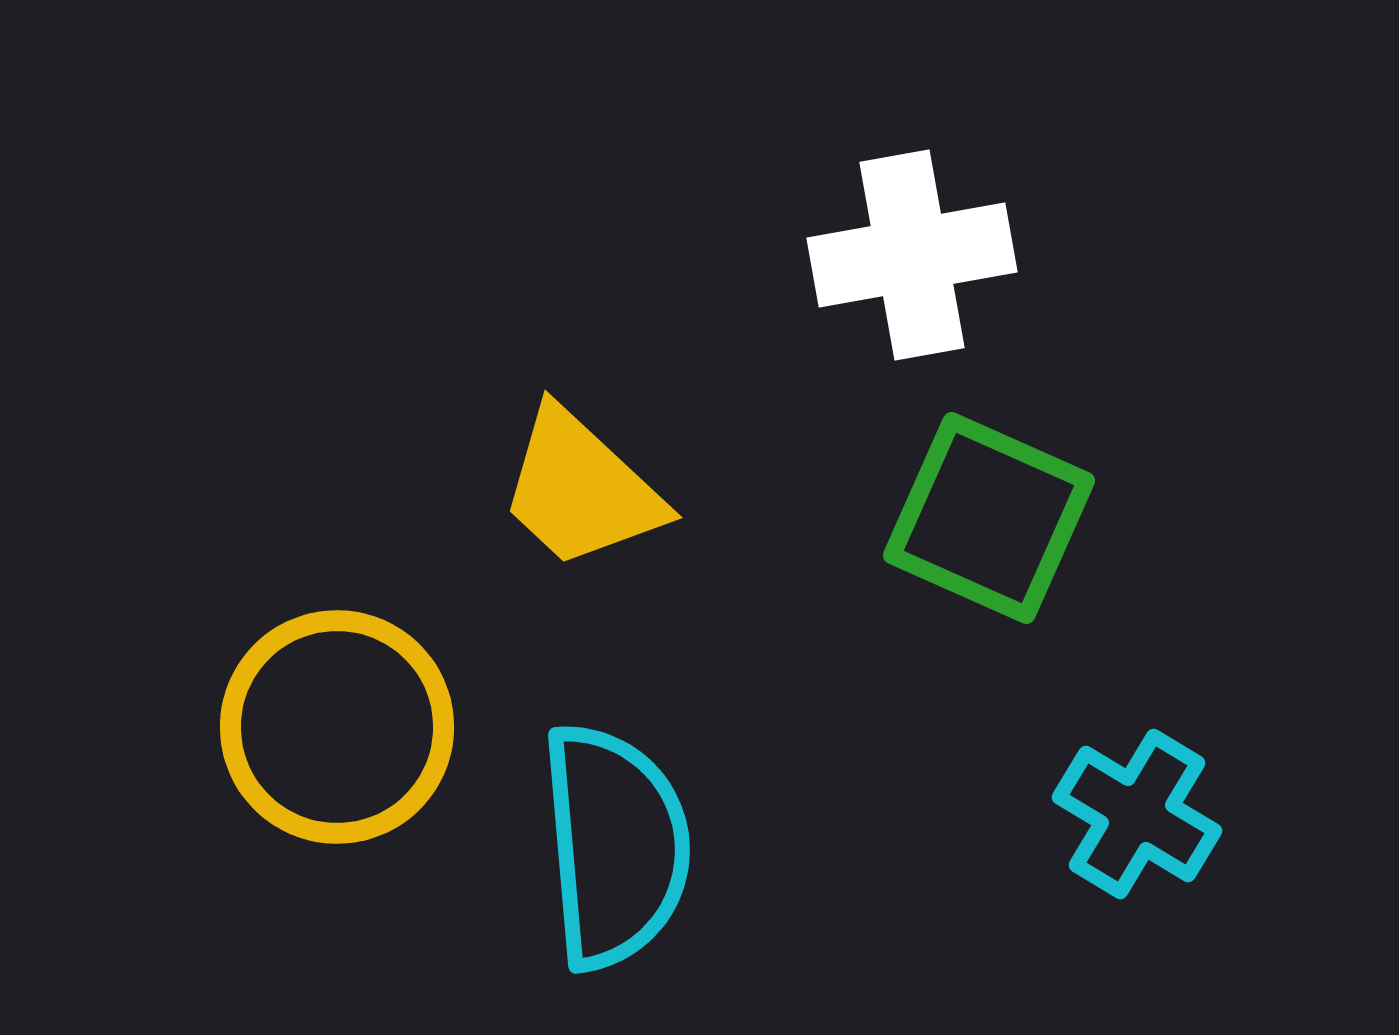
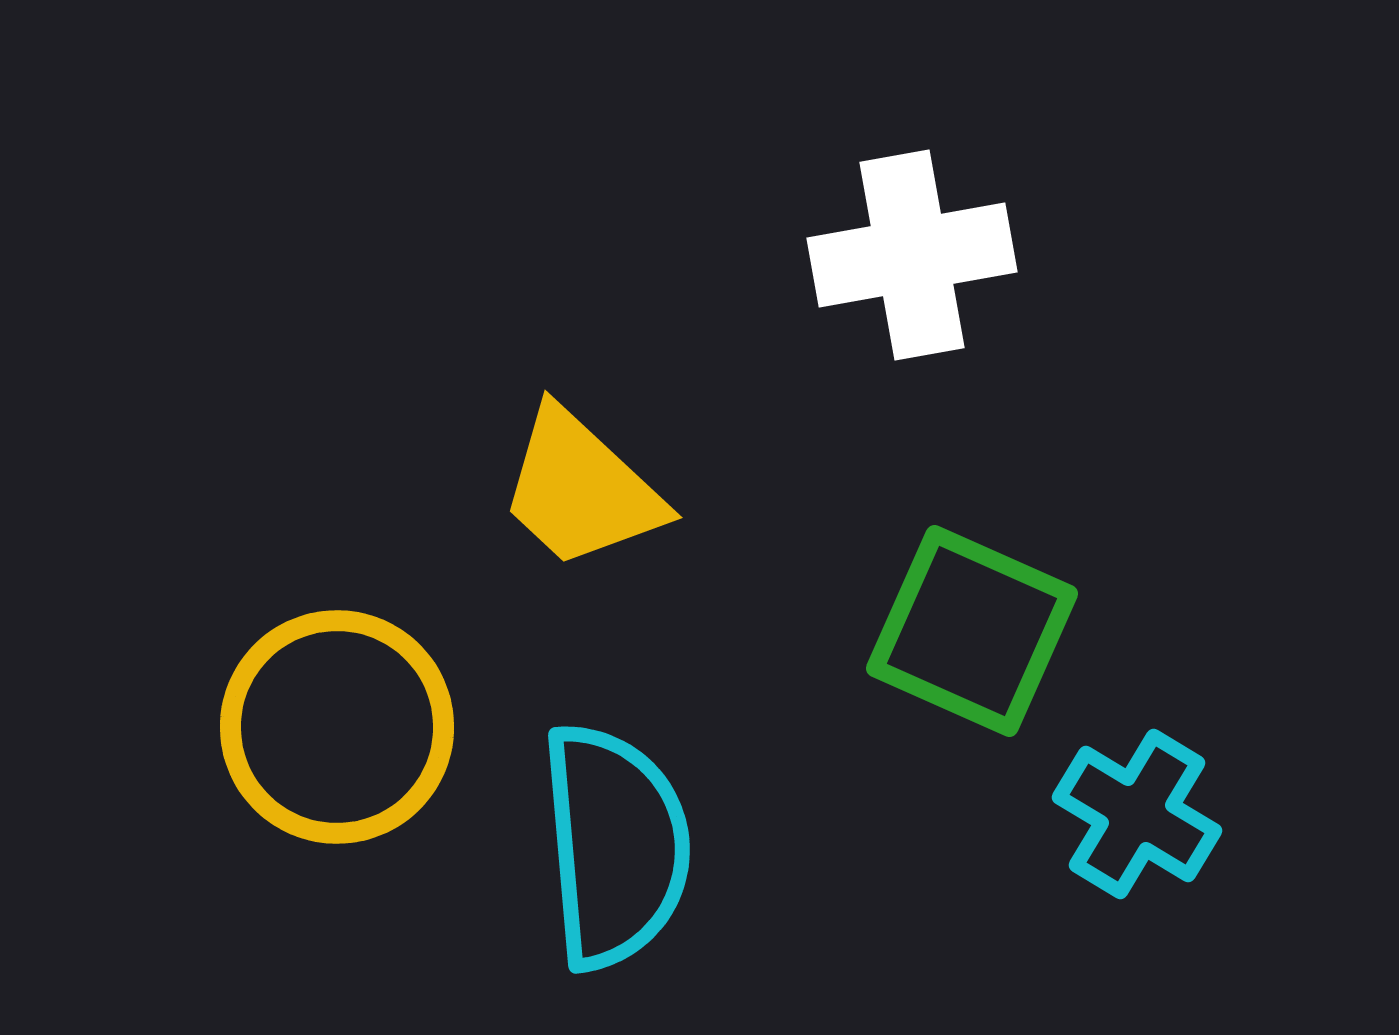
green square: moved 17 px left, 113 px down
